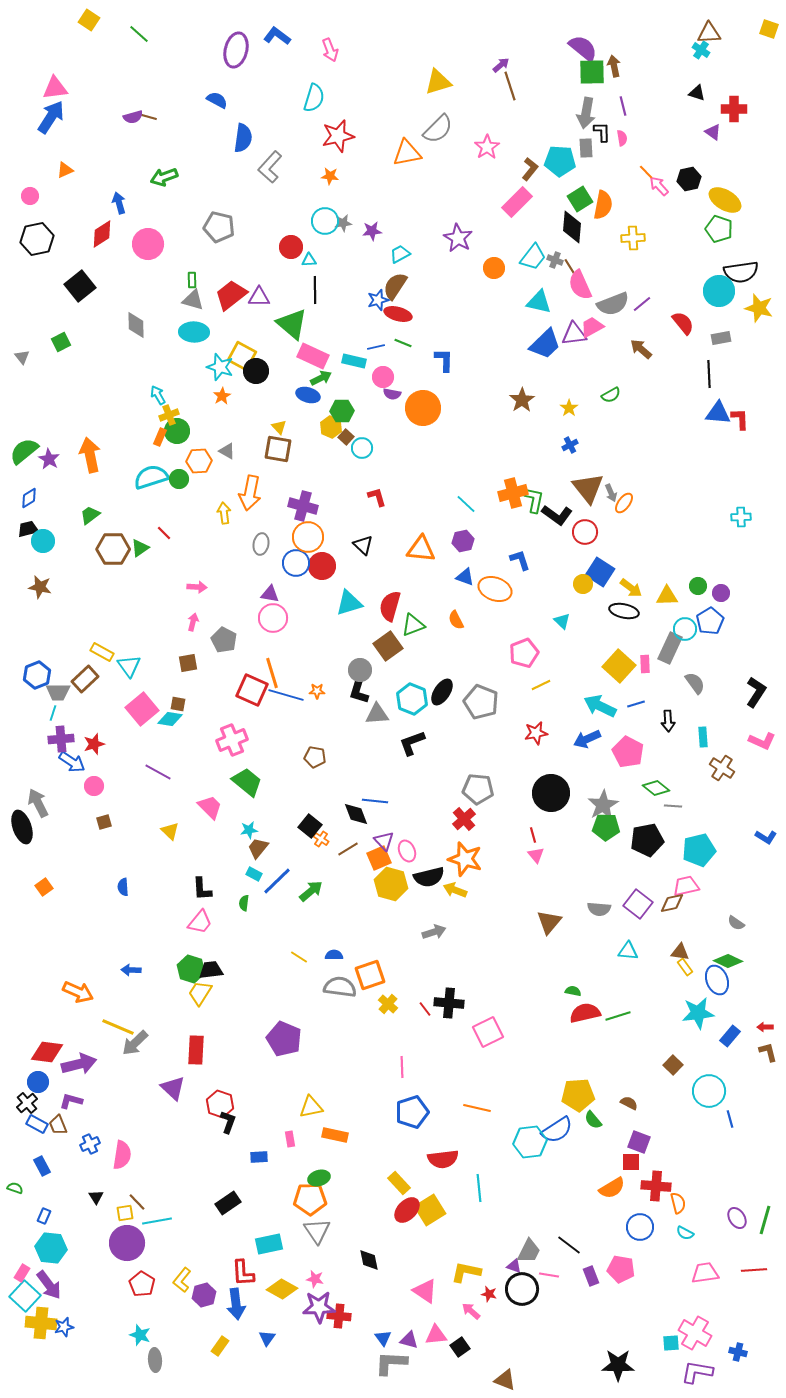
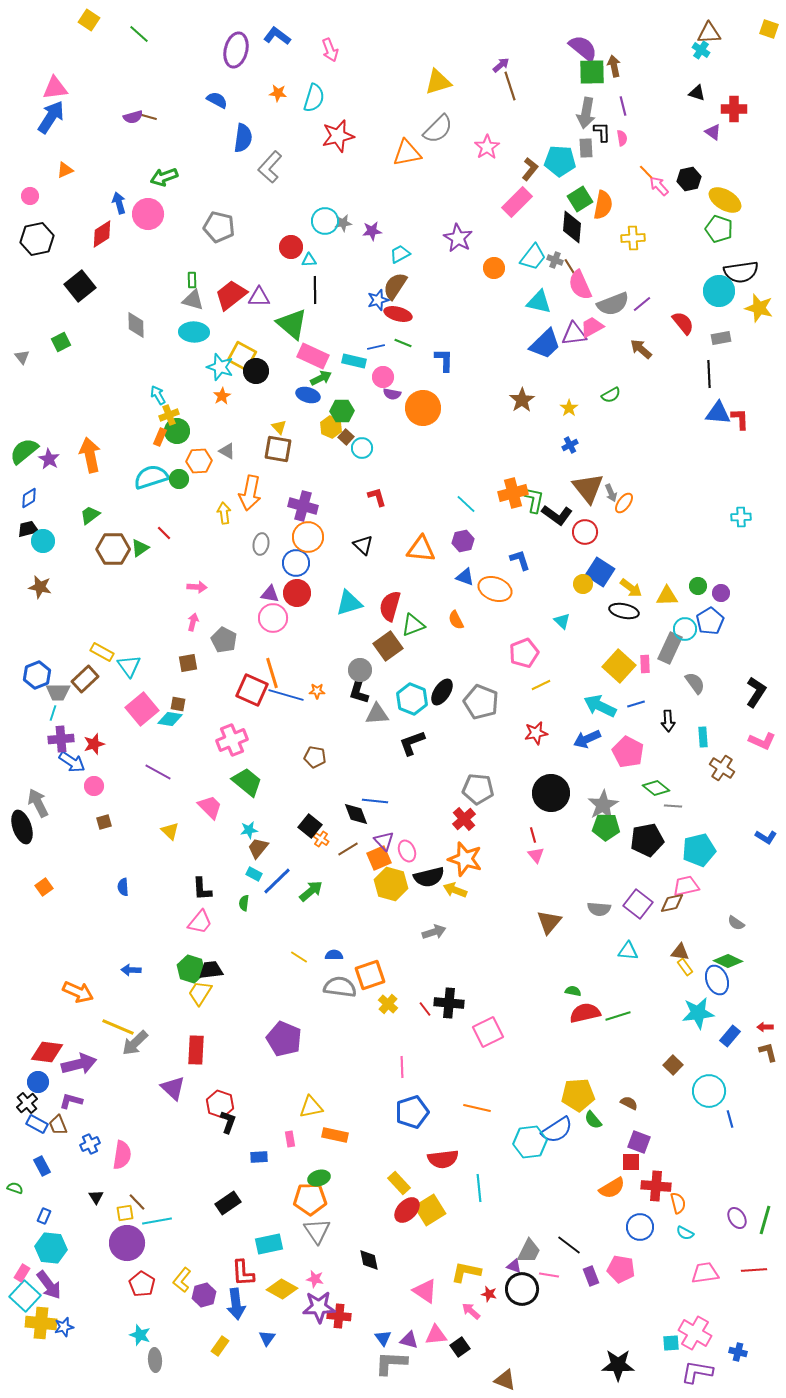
orange star at (330, 176): moved 52 px left, 83 px up
pink circle at (148, 244): moved 30 px up
red circle at (322, 566): moved 25 px left, 27 px down
